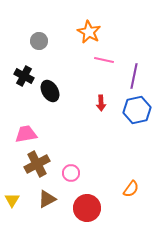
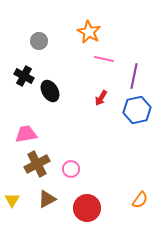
pink line: moved 1 px up
red arrow: moved 5 px up; rotated 35 degrees clockwise
pink circle: moved 4 px up
orange semicircle: moved 9 px right, 11 px down
